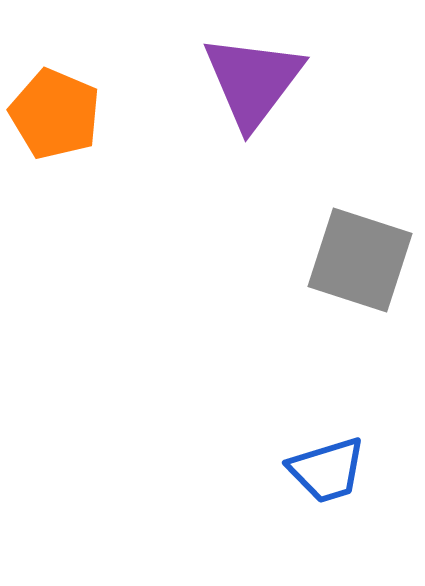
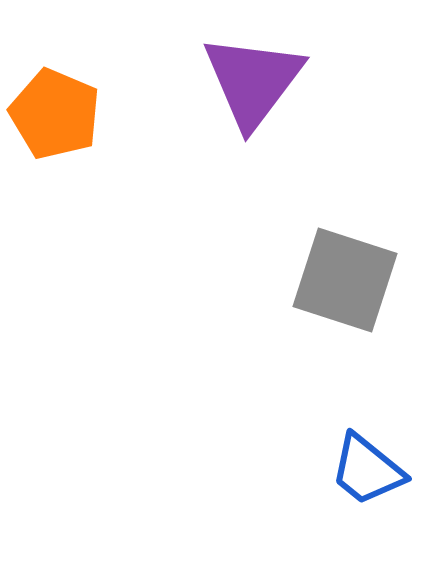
gray square: moved 15 px left, 20 px down
blue trapezoid: moved 40 px right; rotated 56 degrees clockwise
